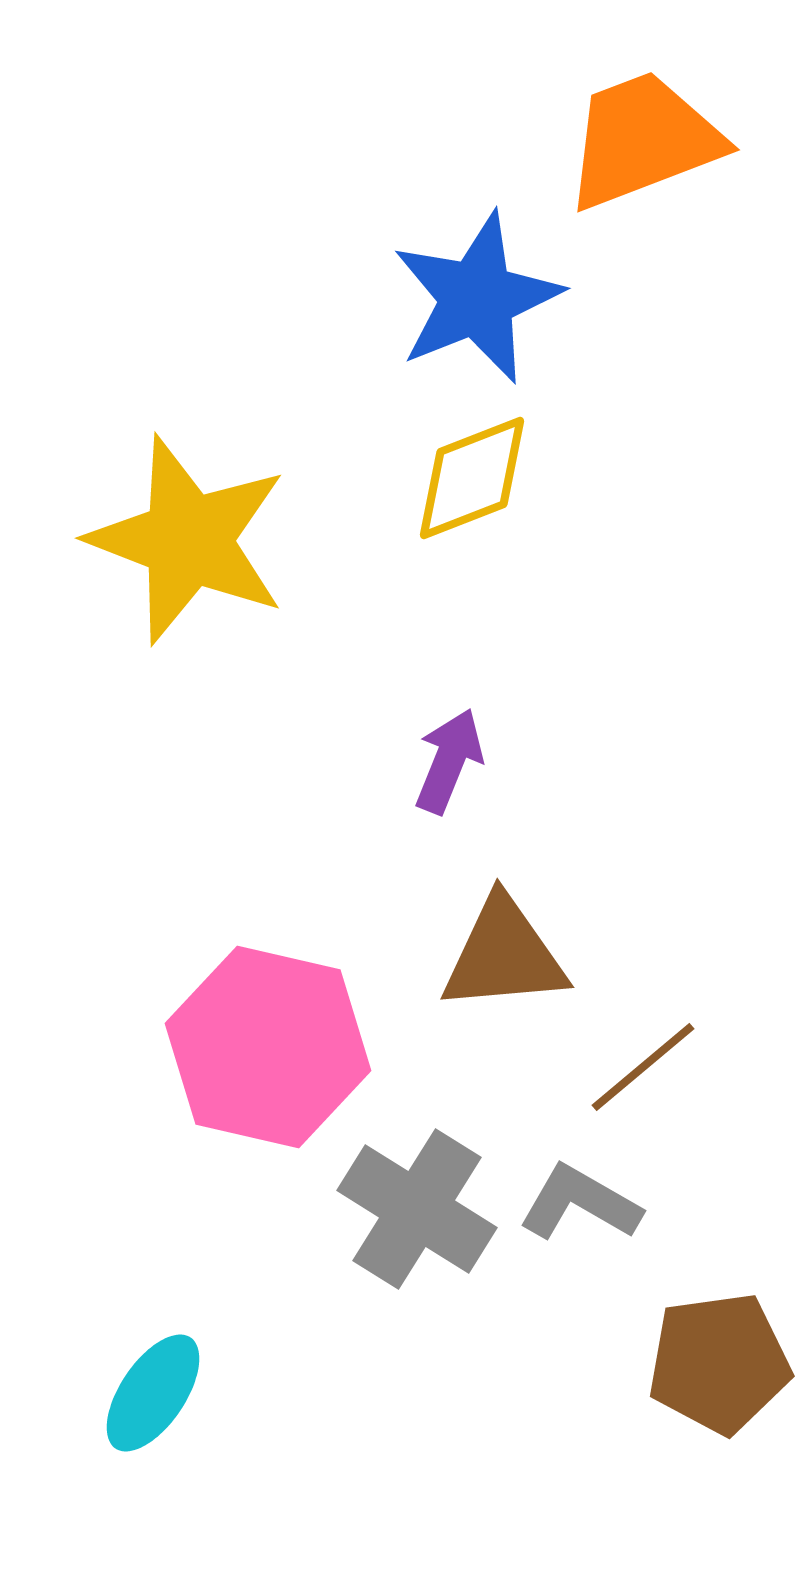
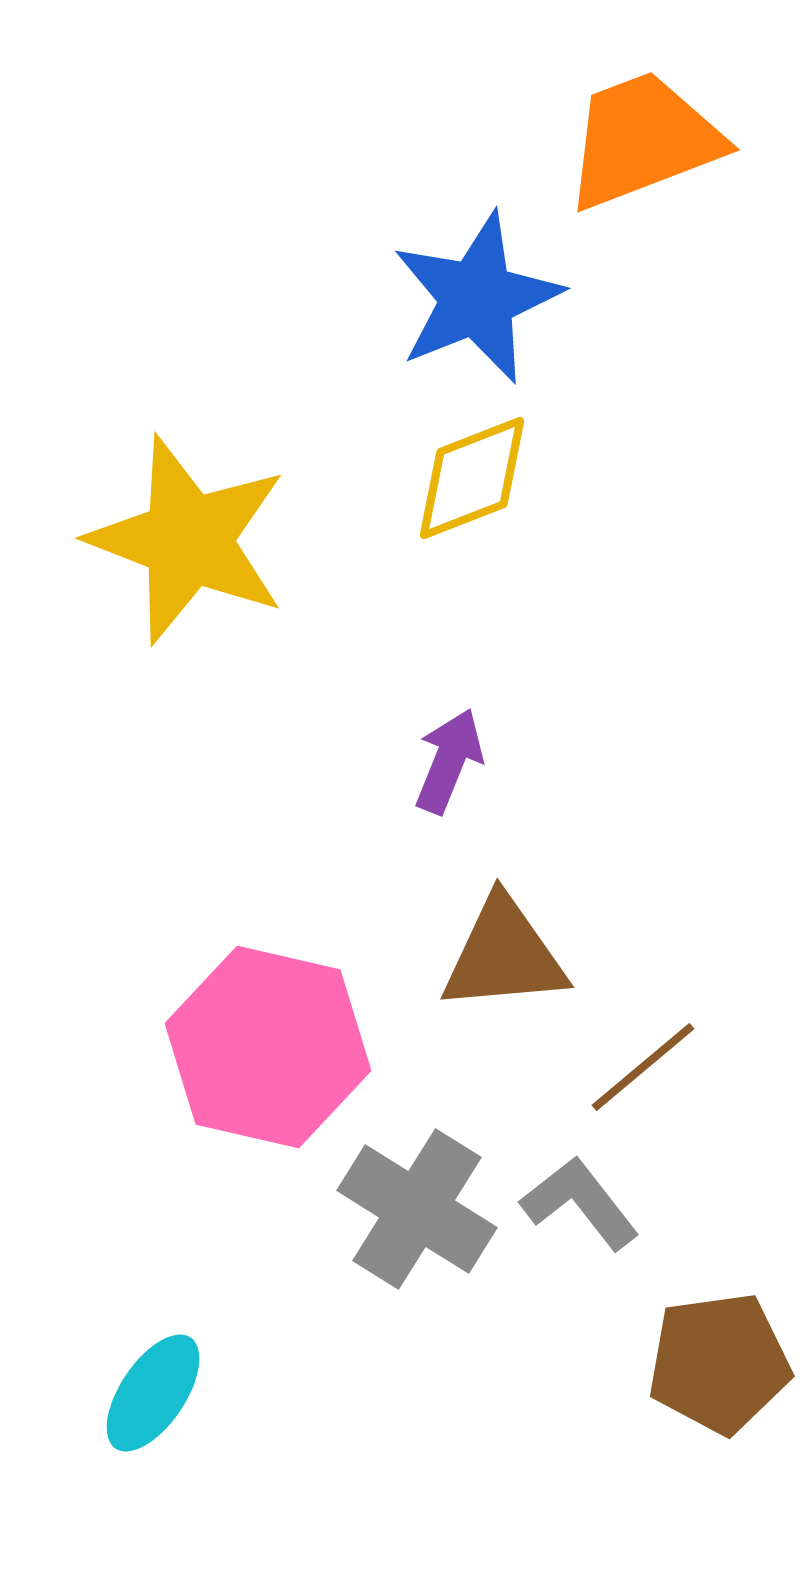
gray L-shape: rotated 22 degrees clockwise
